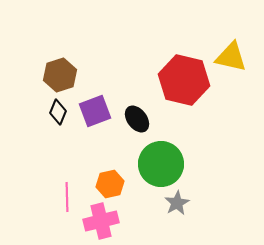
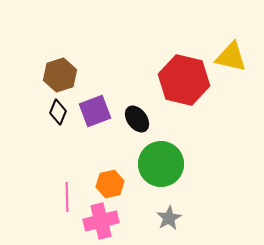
gray star: moved 8 px left, 15 px down
